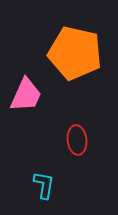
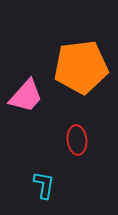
orange pentagon: moved 6 px right, 14 px down; rotated 20 degrees counterclockwise
pink trapezoid: moved 1 px down; rotated 18 degrees clockwise
